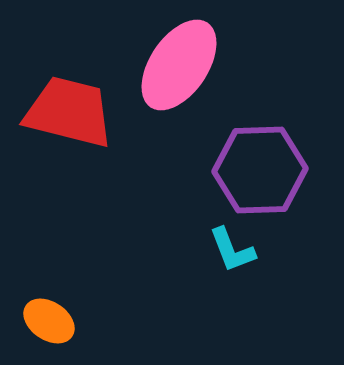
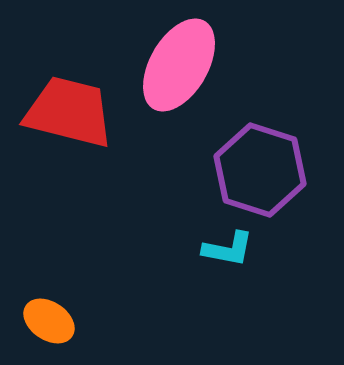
pink ellipse: rotated 4 degrees counterclockwise
purple hexagon: rotated 20 degrees clockwise
cyan L-shape: moved 4 px left, 1 px up; rotated 58 degrees counterclockwise
